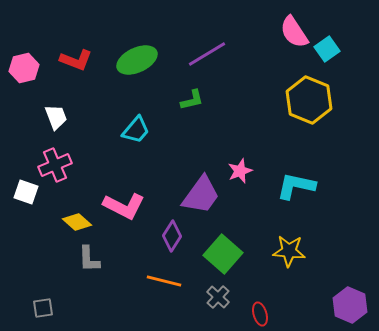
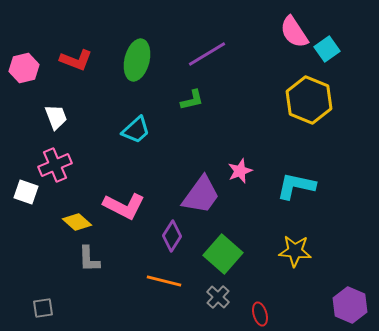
green ellipse: rotated 51 degrees counterclockwise
cyan trapezoid: rotated 8 degrees clockwise
yellow star: moved 6 px right
